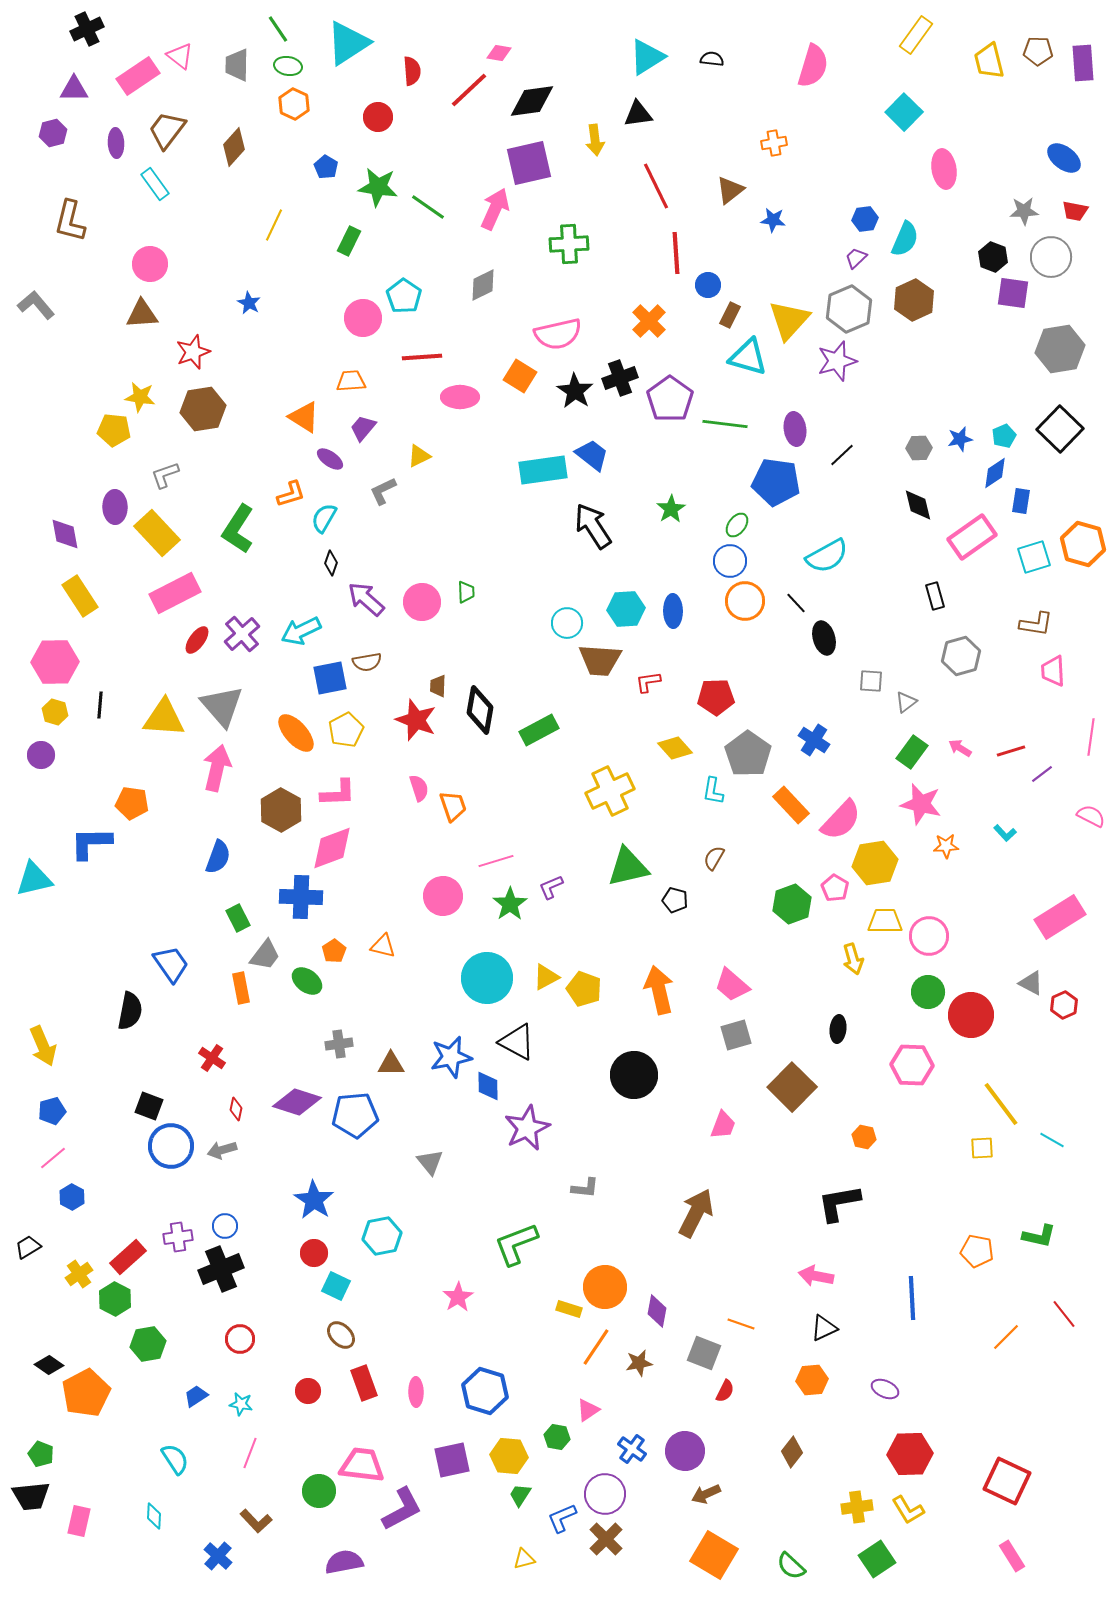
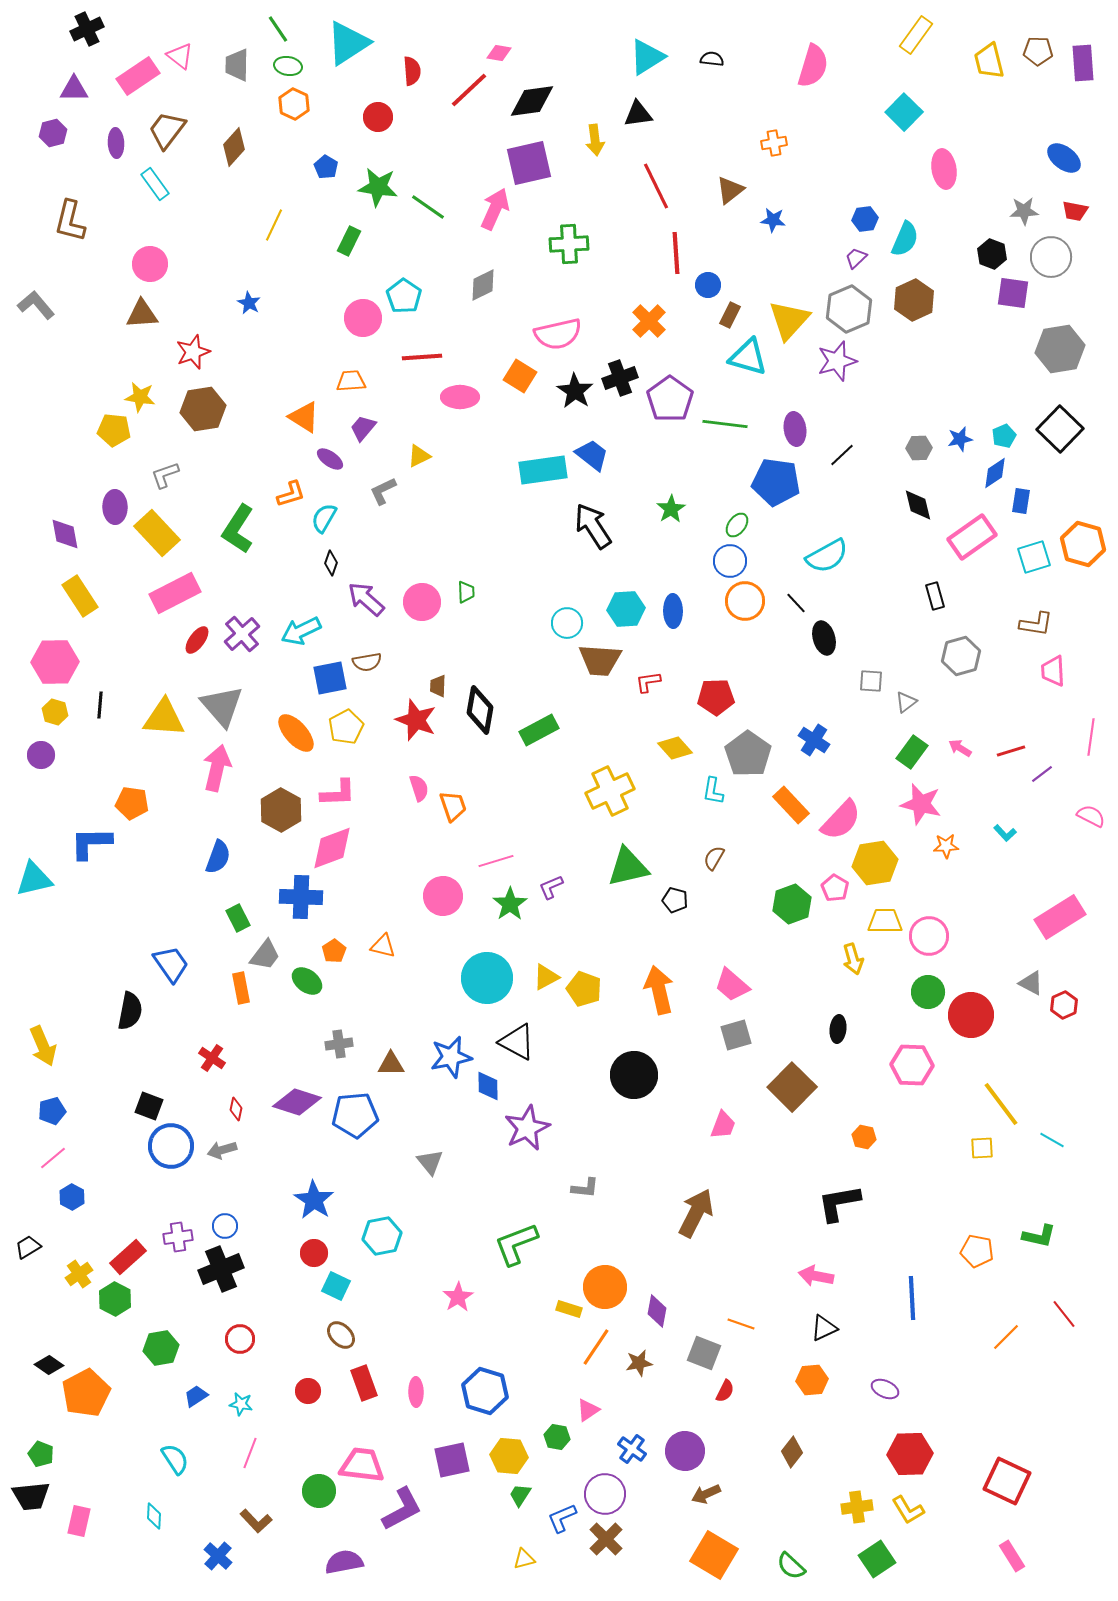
black hexagon at (993, 257): moved 1 px left, 3 px up
yellow pentagon at (346, 730): moved 3 px up
green hexagon at (148, 1344): moved 13 px right, 4 px down
